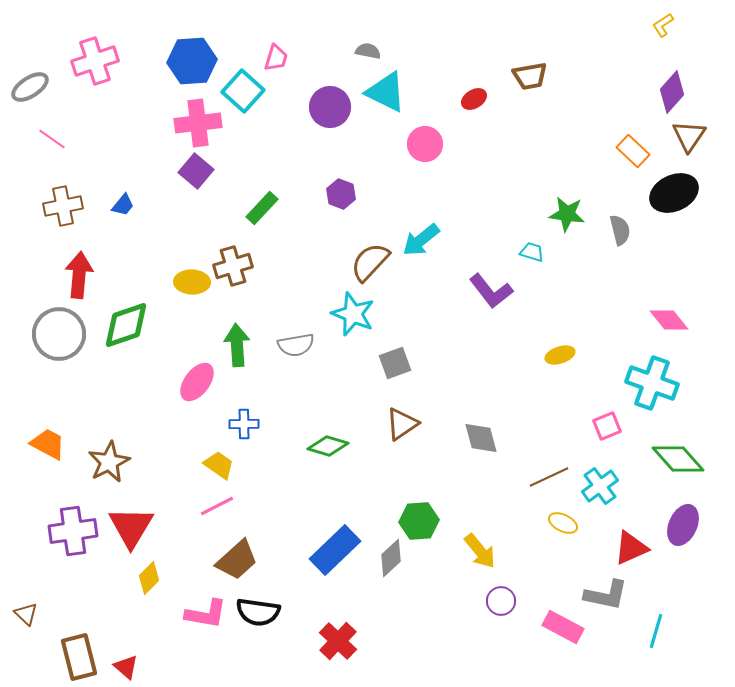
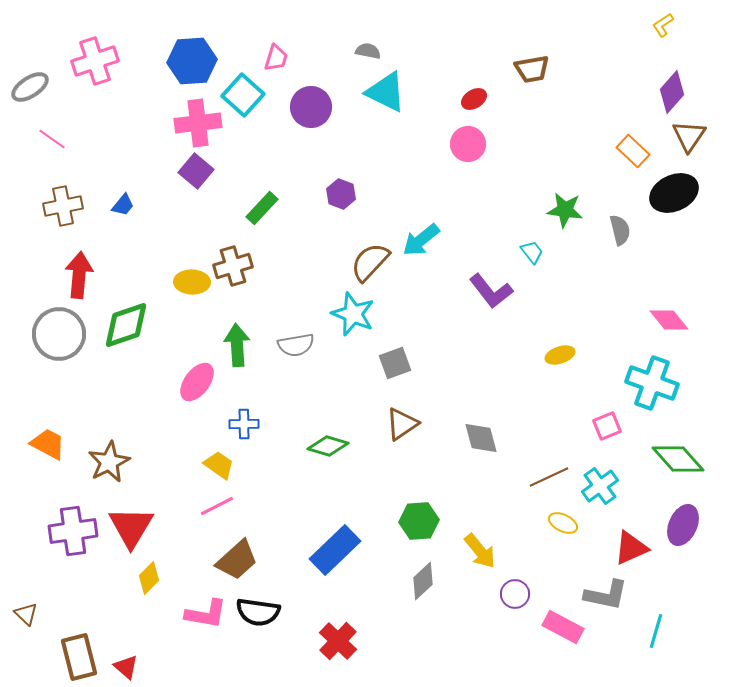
brown trapezoid at (530, 76): moved 2 px right, 7 px up
cyan square at (243, 91): moved 4 px down
purple circle at (330, 107): moved 19 px left
pink circle at (425, 144): moved 43 px right
green star at (567, 214): moved 2 px left, 4 px up
cyan trapezoid at (532, 252): rotated 35 degrees clockwise
gray diamond at (391, 558): moved 32 px right, 23 px down
purple circle at (501, 601): moved 14 px right, 7 px up
